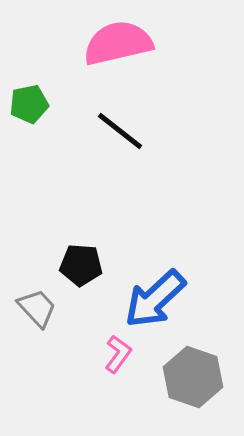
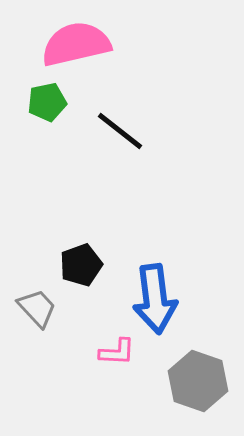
pink semicircle: moved 42 px left, 1 px down
green pentagon: moved 18 px right, 2 px up
black pentagon: rotated 24 degrees counterclockwise
blue arrow: rotated 54 degrees counterclockwise
pink L-shape: moved 1 px left, 2 px up; rotated 57 degrees clockwise
gray hexagon: moved 5 px right, 4 px down
